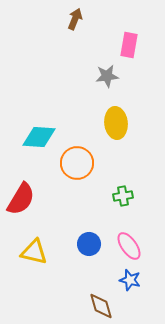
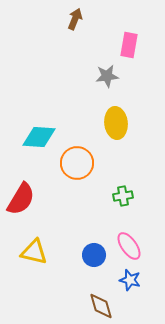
blue circle: moved 5 px right, 11 px down
